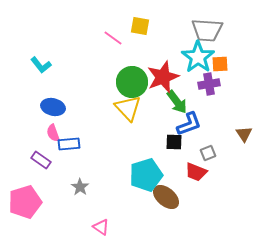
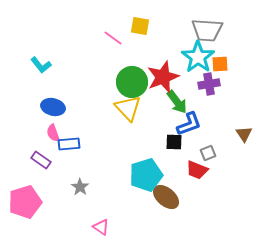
red trapezoid: moved 1 px right, 2 px up
